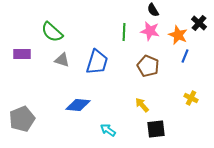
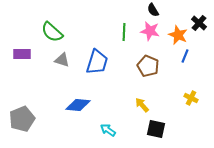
black square: rotated 18 degrees clockwise
